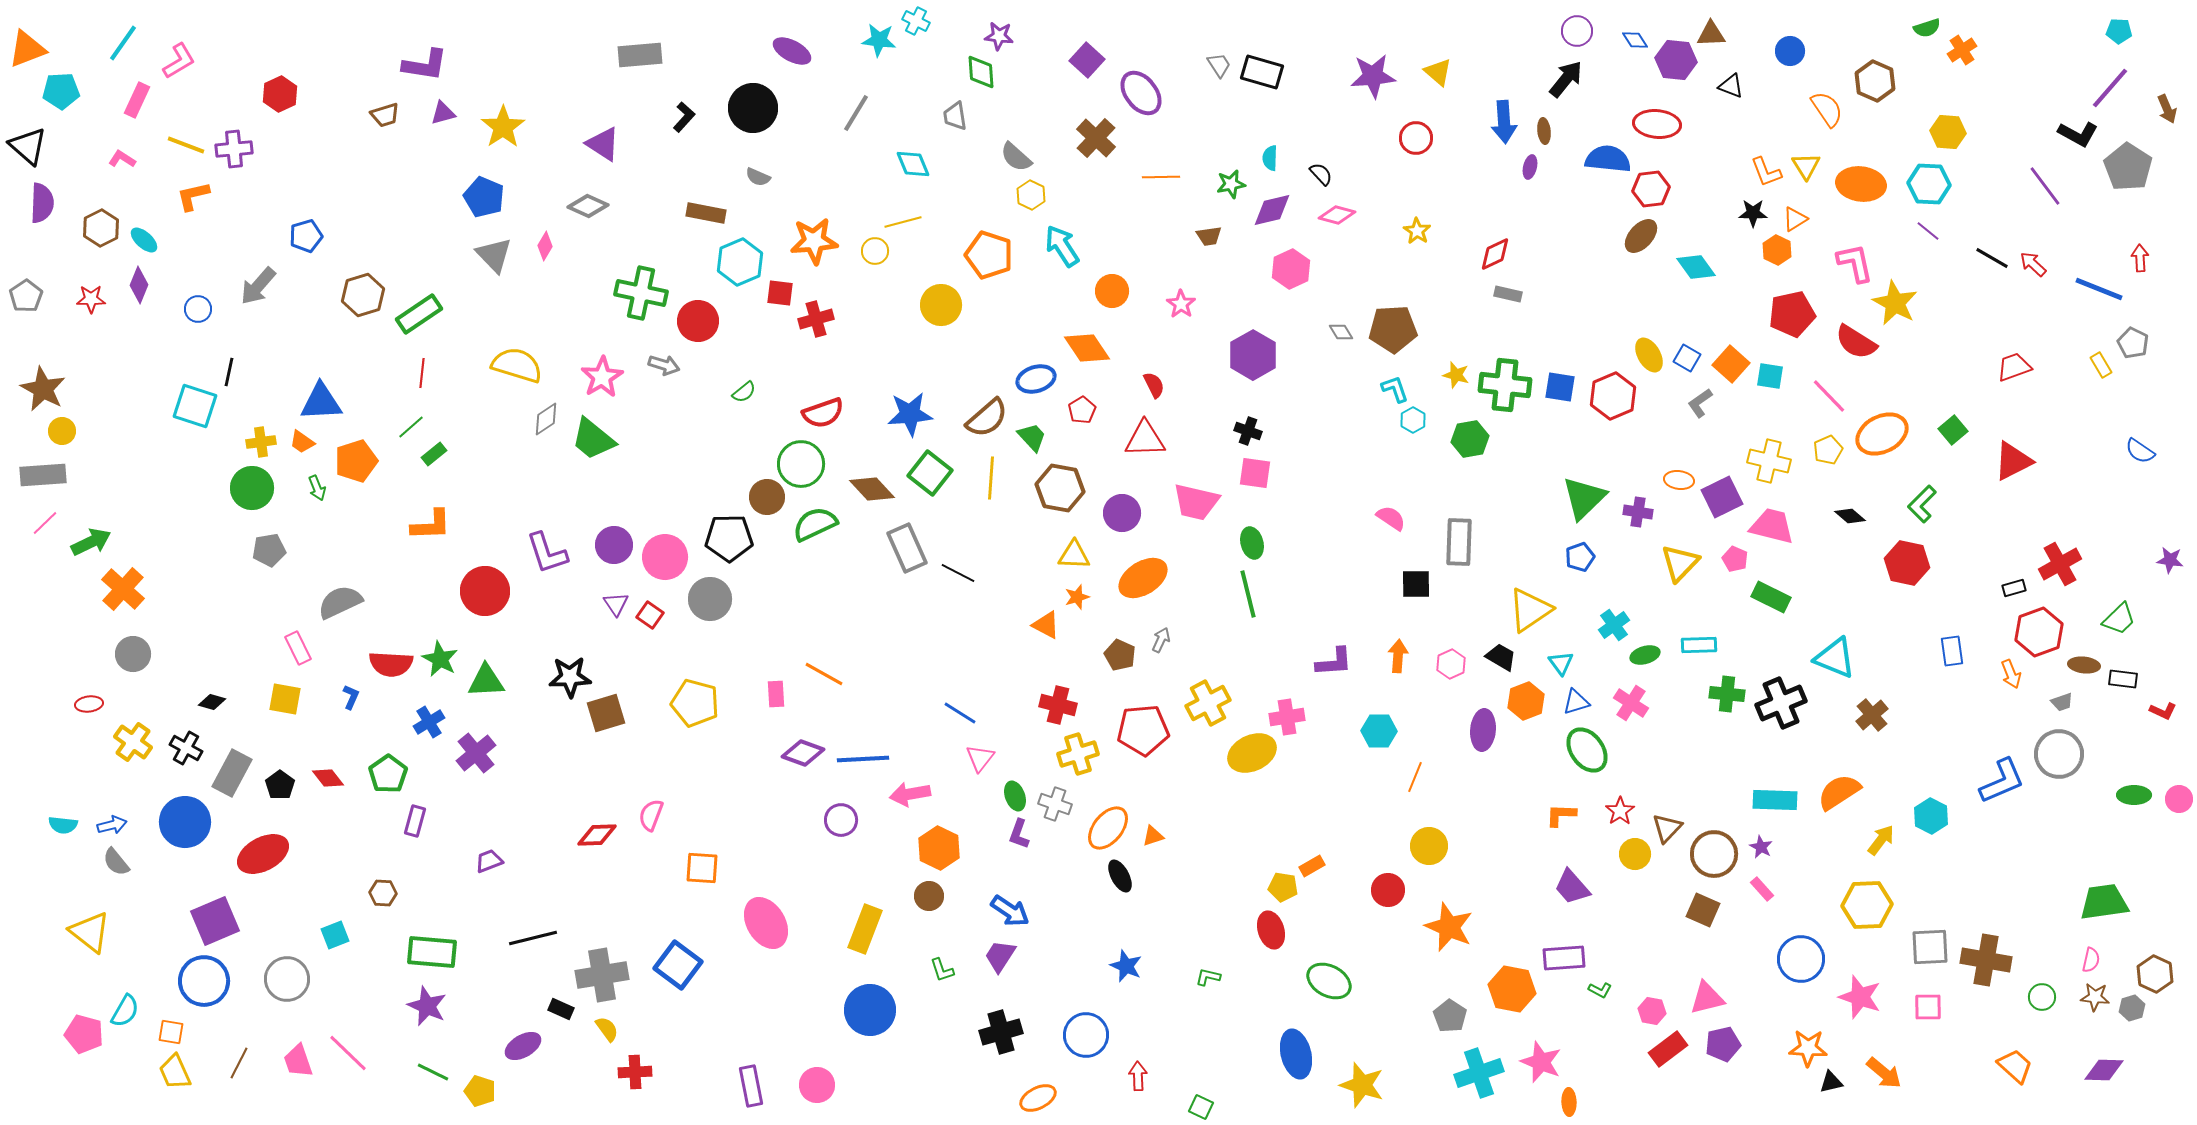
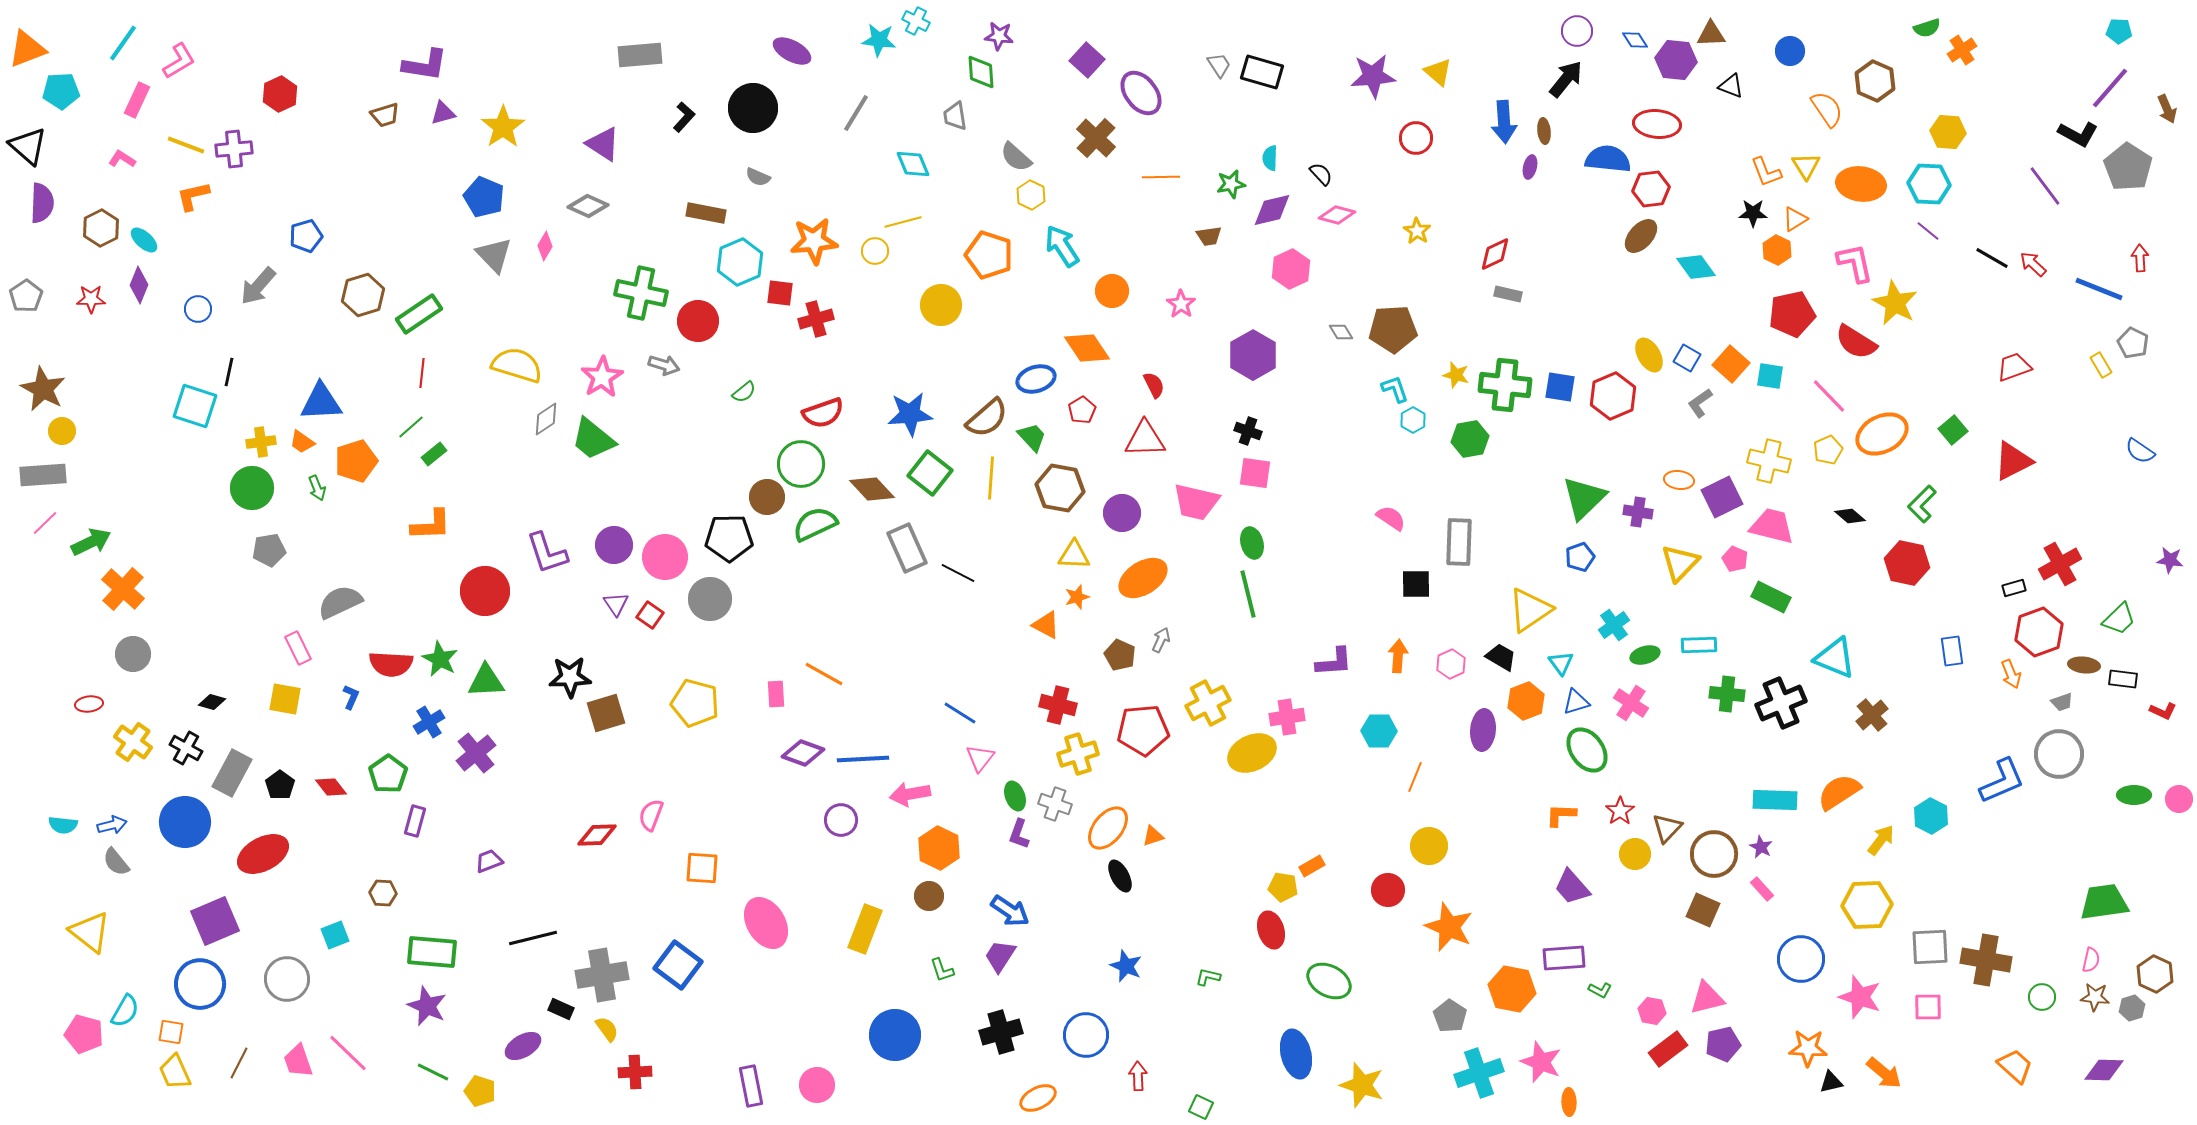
red diamond at (328, 778): moved 3 px right, 9 px down
blue circle at (204, 981): moved 4 px left, 3 px down
blue circle at (870, 1010): moved 25 px right, 25 px down
